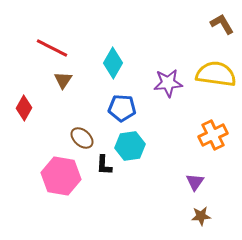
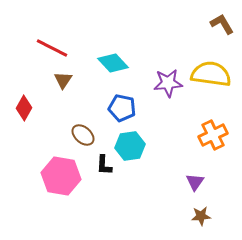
cyan diamond: rotated 72 degrees counterclockwise
yellow semicircle: moved 5 px left
blue pentagon: rotated 8 degrees clockwise
brown ellipse: moved 1 px right, 3 px up
